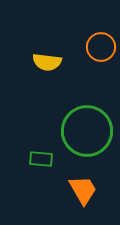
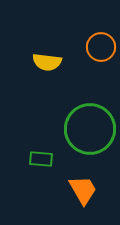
green circle: moved 3 px right, 2 px up
